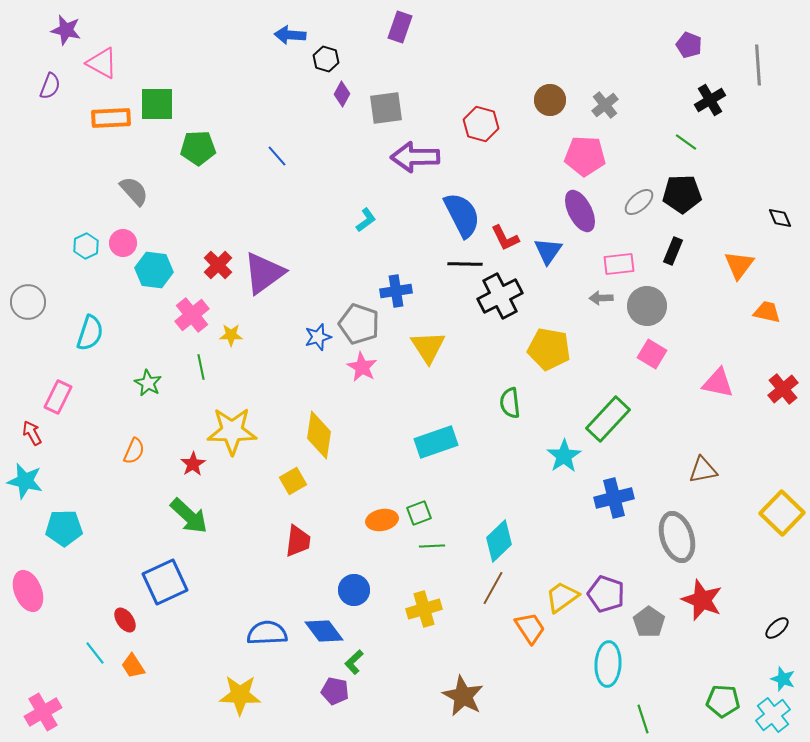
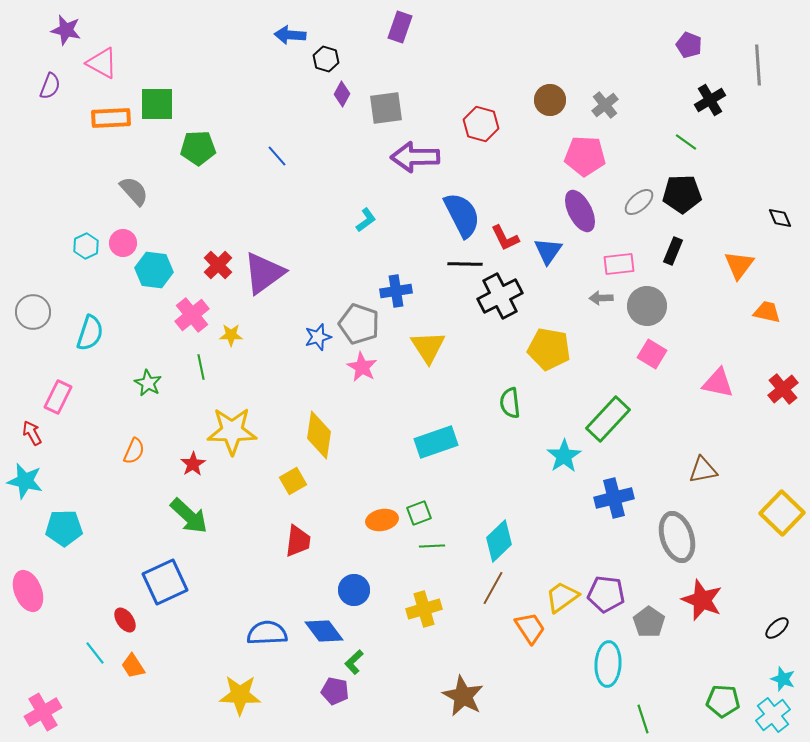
gray circle at (28, 302): moved 5 px right, 10 px down
purple pentagon at (606, 594): rotated 12 degrees counterclockwise
